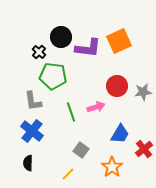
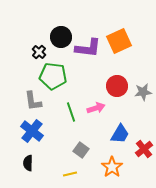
pink arrow: moved 1 px down
yellow line: moved 2 px right; rotated 32 degrees clockwise
